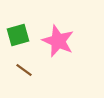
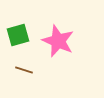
brown line: rotated 18 degrees counterclockwise
